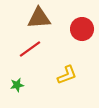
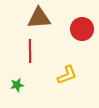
red line: moved 2 px down; rotated 55 degrees counterclockwise
